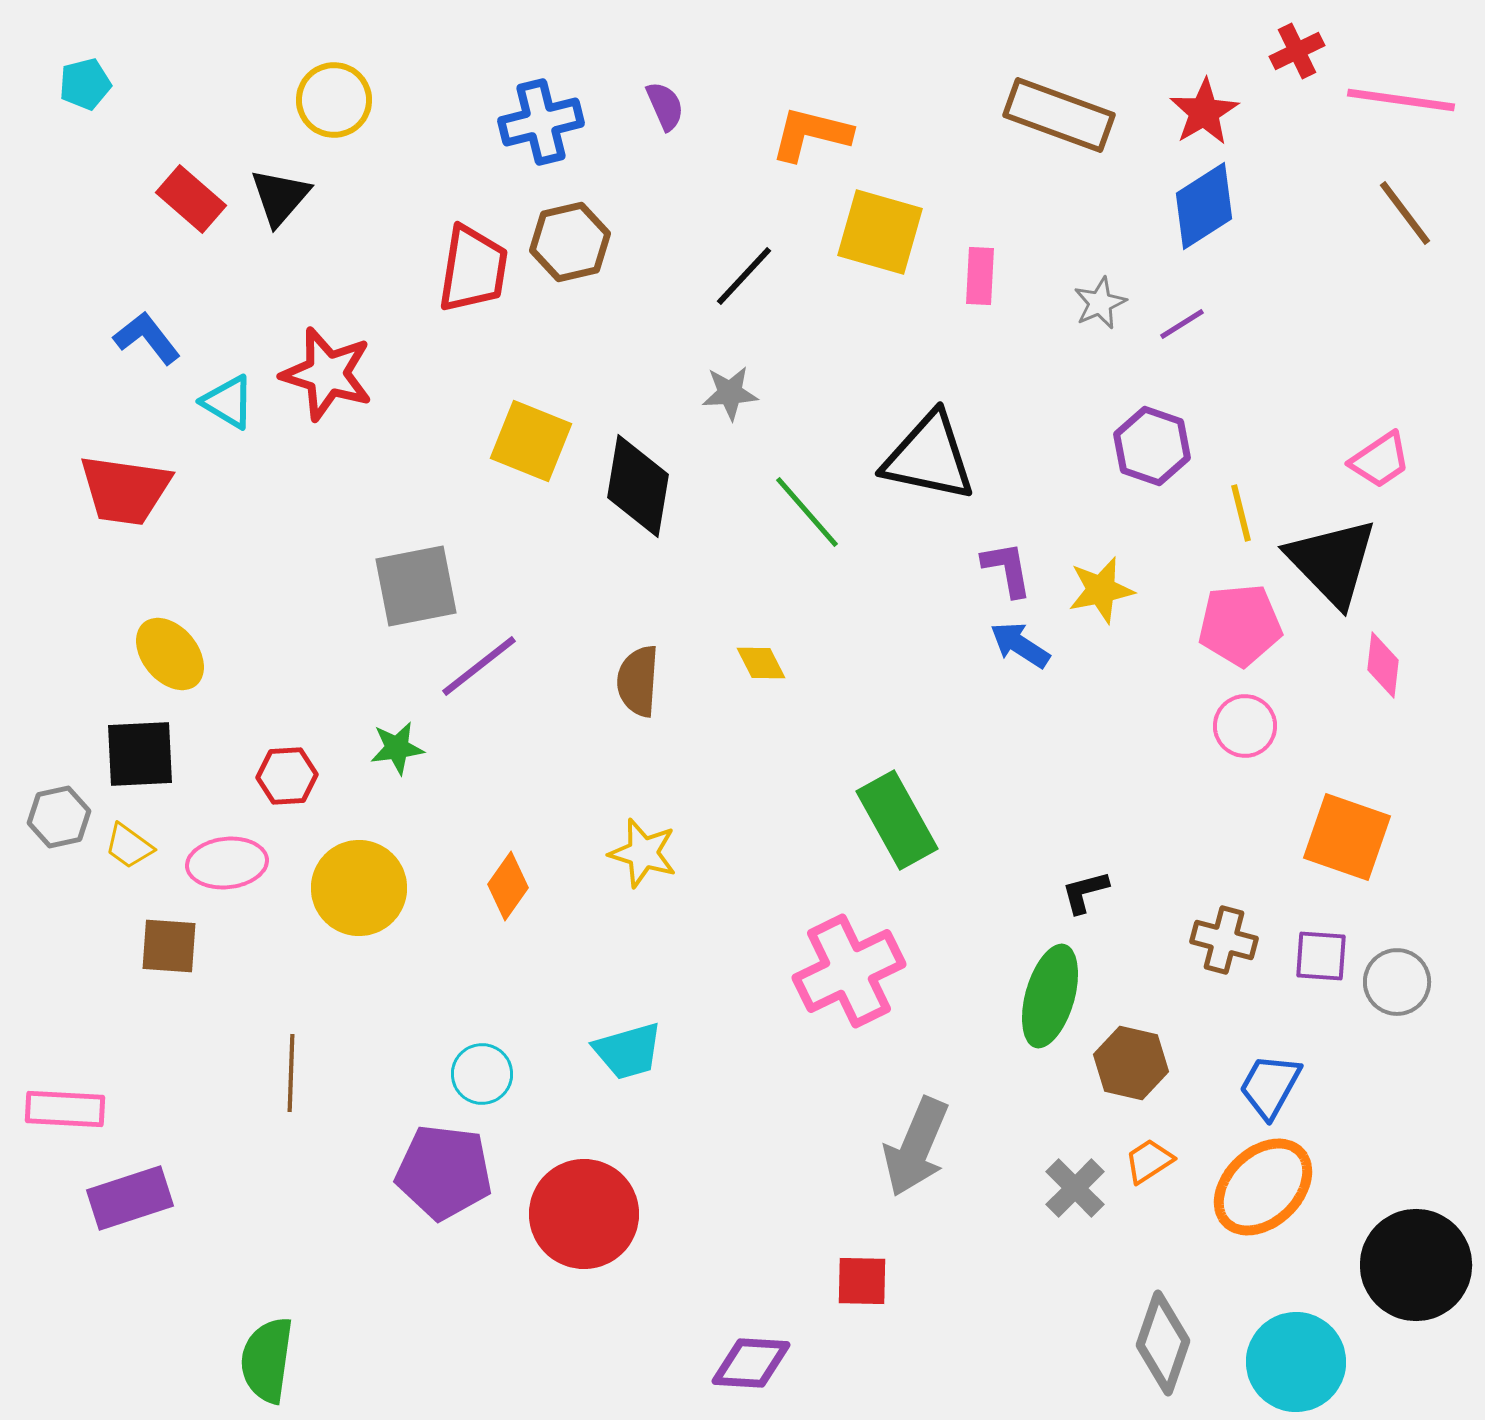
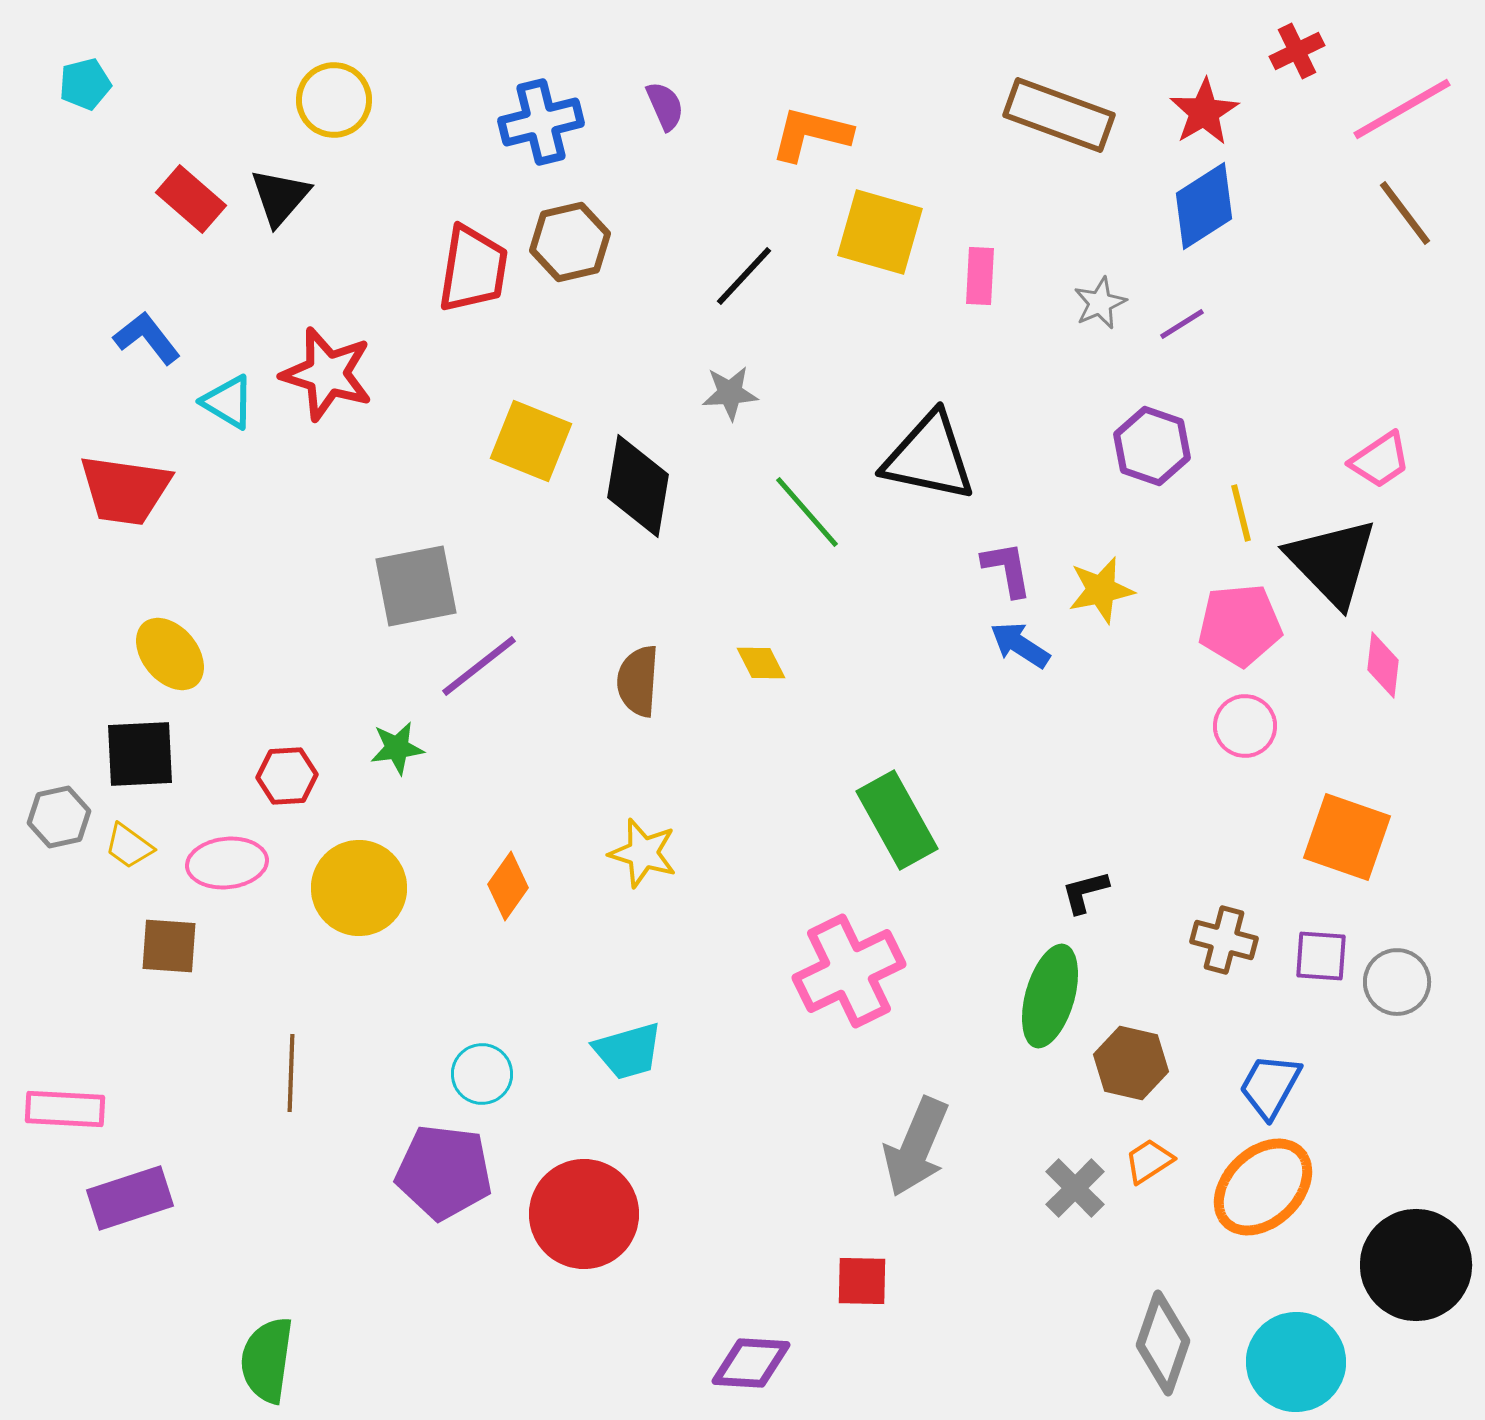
pink line at (1401, 100): moved 1 px right, 9 px down; rotated 38 degrees counterclockwise
